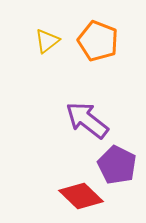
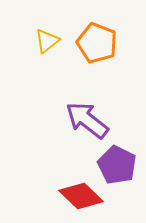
orange pentagon: moved 1 px left, 2 px down
